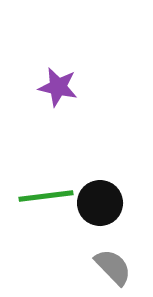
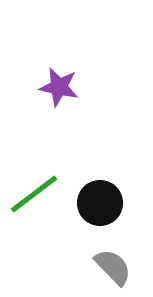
purple star: moved 1 px right
green line: moved 12 px left, 2 px up; rotated 30 degrees counterclockwise
